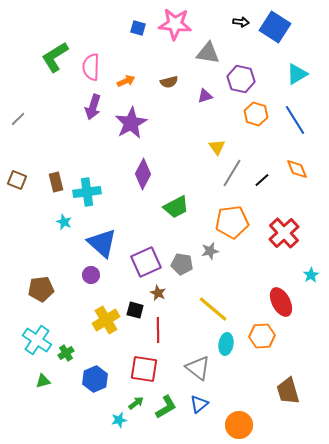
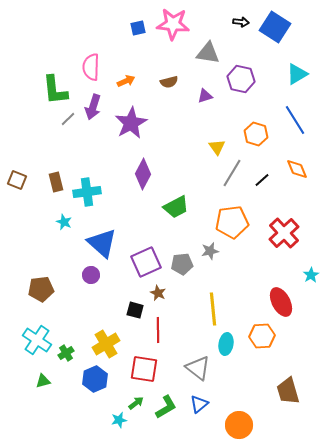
pink star at (175, 24): moved 2 px left
blue square at (138, 28): rotated 28 degrees counterclockwise
green L-shape at (55, 57): moved 33 px down; rotated 64 degrees counterclockwise
orange hexagon at (256, 114): moved 20 px down
gray line at (18, 119): moved 50 px right
gray pentagon at (182, 264): rotated 15 degrees counterclockwise
yellow line at (213, 309): rotated 44 degrees clockwise
yellow cross at (106, 320): moved 24 px down
